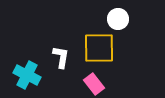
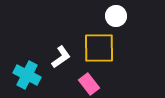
white circle: moved 2 px left, 3 px up
white L-shape: rotated 45 degrees clockwise
pink rectangle: moved 5 px left
